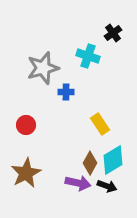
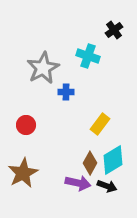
black cross: moved 1 px right, 3 px up
gray star: rotated 12 degrees counterclockwise
yellow rectangle: rotated 70 degrees clockwise
brown star: moved 3 px left
